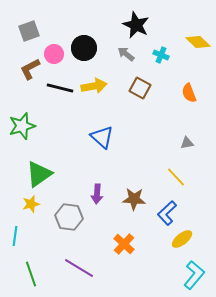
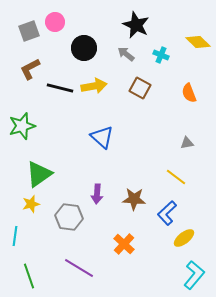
pink circle: moved 1 px right, 32 px up
yellow line: rotated 10 degrees counterclockwise
yellow ellipse: moved 2 px right, 1 px up
green line: moved 2 px left, 2 px down
